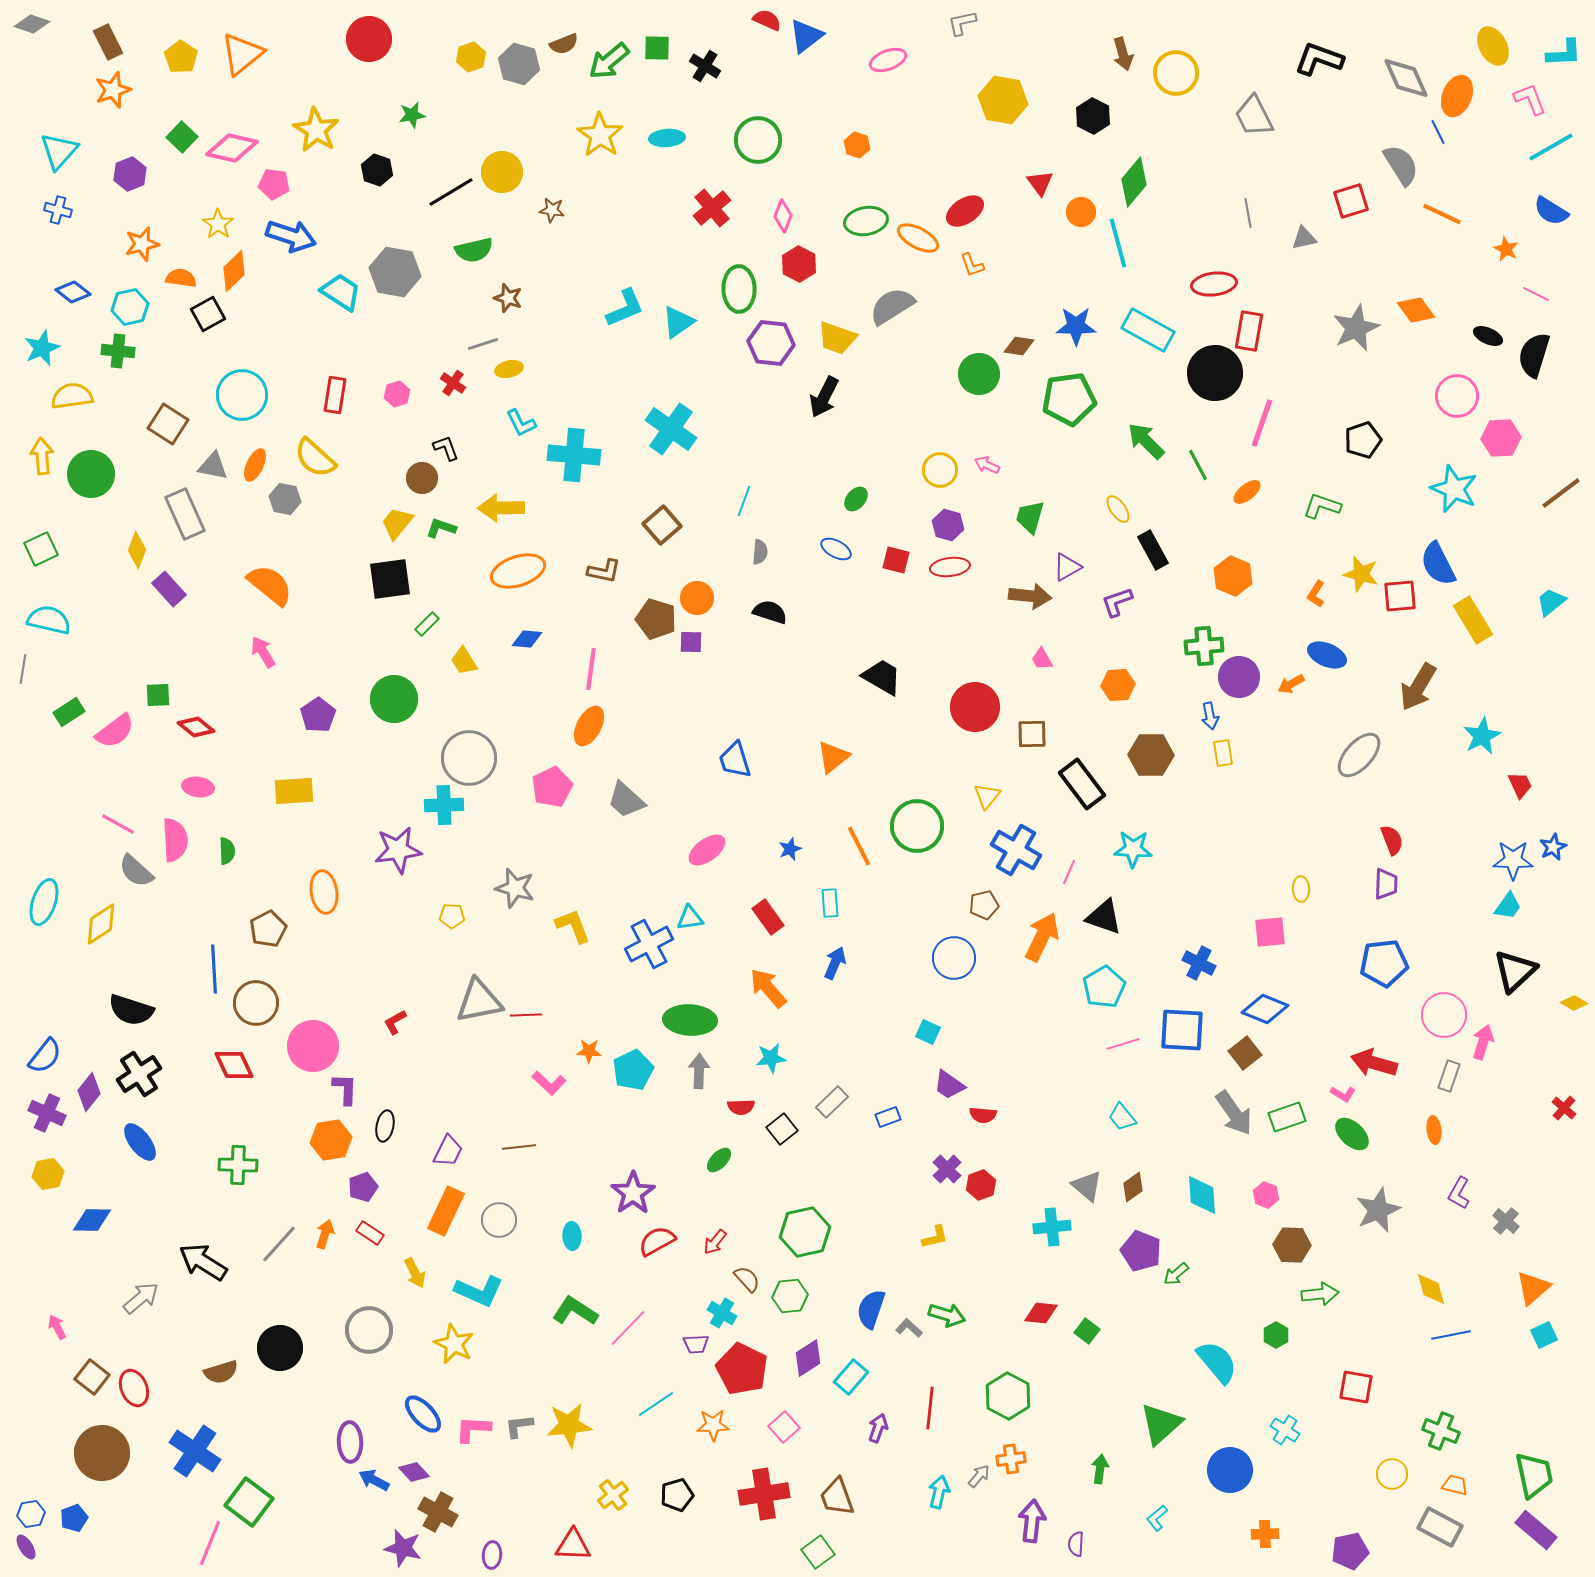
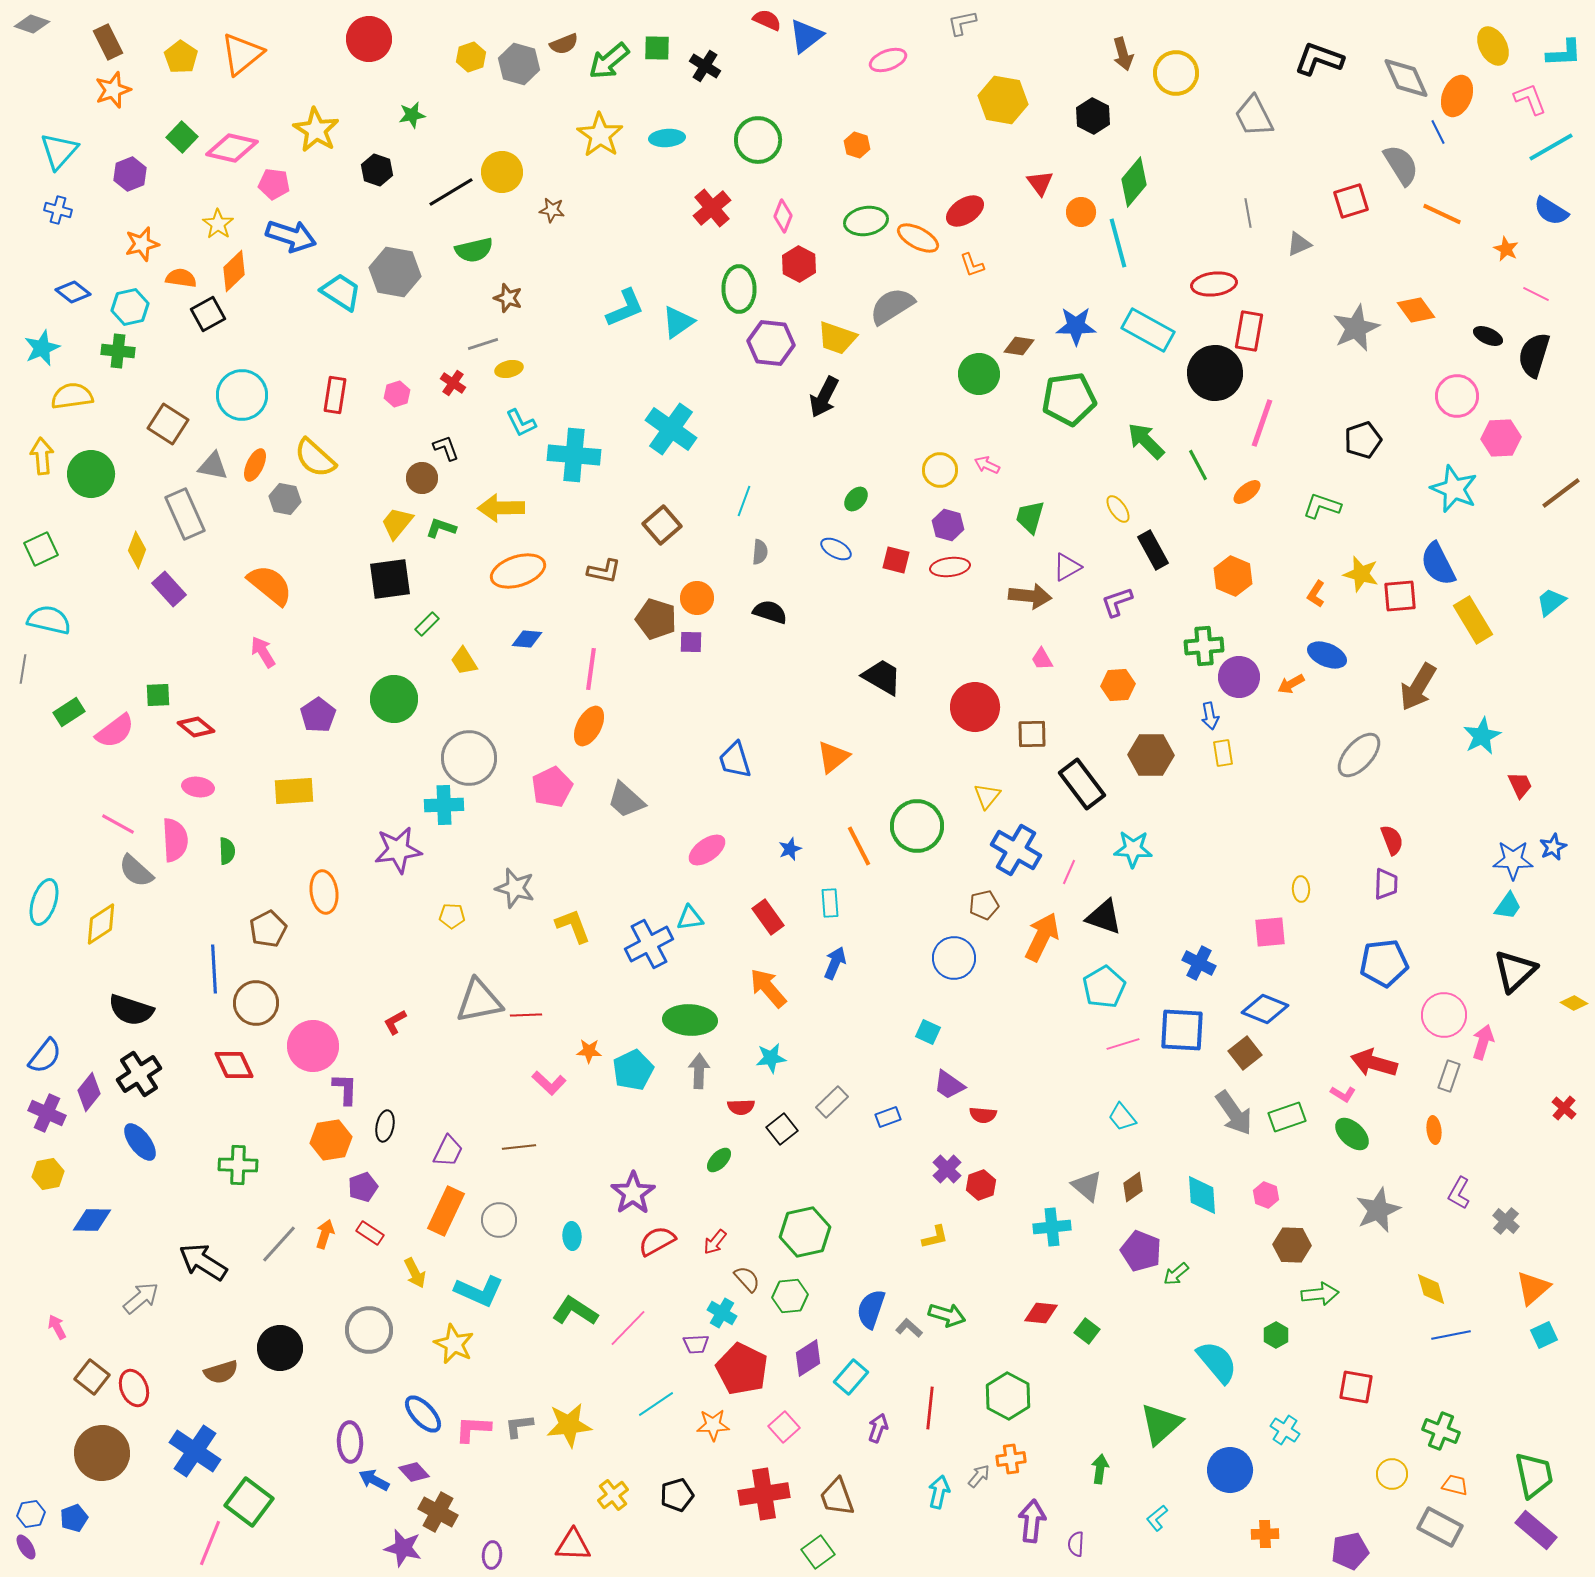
gray triangle at (1304, 238): moved 5 px left, 6 px down; rotated 12 degrees counterclockwise
